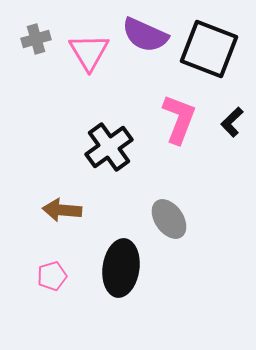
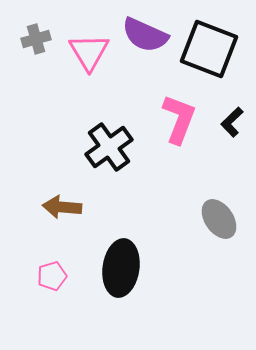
brown arrow: moved 3 px up
gray ellipse: moved 50 px right
